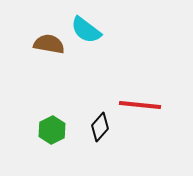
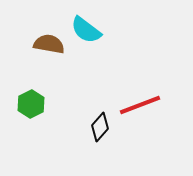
red line: rotated 27 degrees counterclockwise
green hexagon: moved 21 px left, 26 px up
